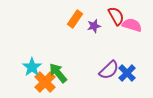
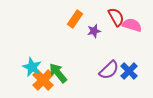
red semicircle: moved 1 px down
purple star: moved 5 px down
cyan star: rotated 12 degrees counterclockwise
blue cross: moved 2 px right, 2 px up
orange cross: moved 2 px left, 2 px up
